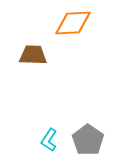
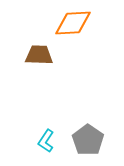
brown trapezoid: moved 6 px right
cyan L-shape: moved 3 px left, 1 px down
